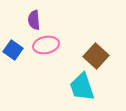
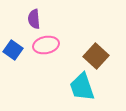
purple semicircle: moved 1 px up
